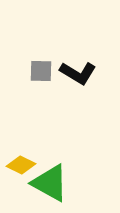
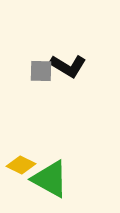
black L-shape: moved 10 px left, 7 px up
green triangle: moved 4 px up
